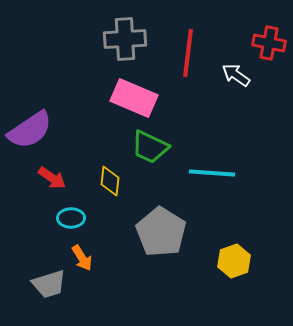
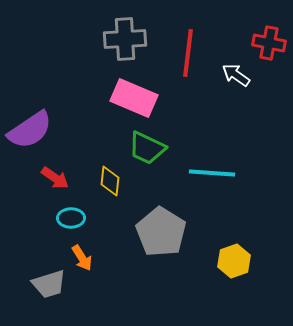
green trapezoid: moved 3 px left, 1 px down
red arrow: moved 3 px right
